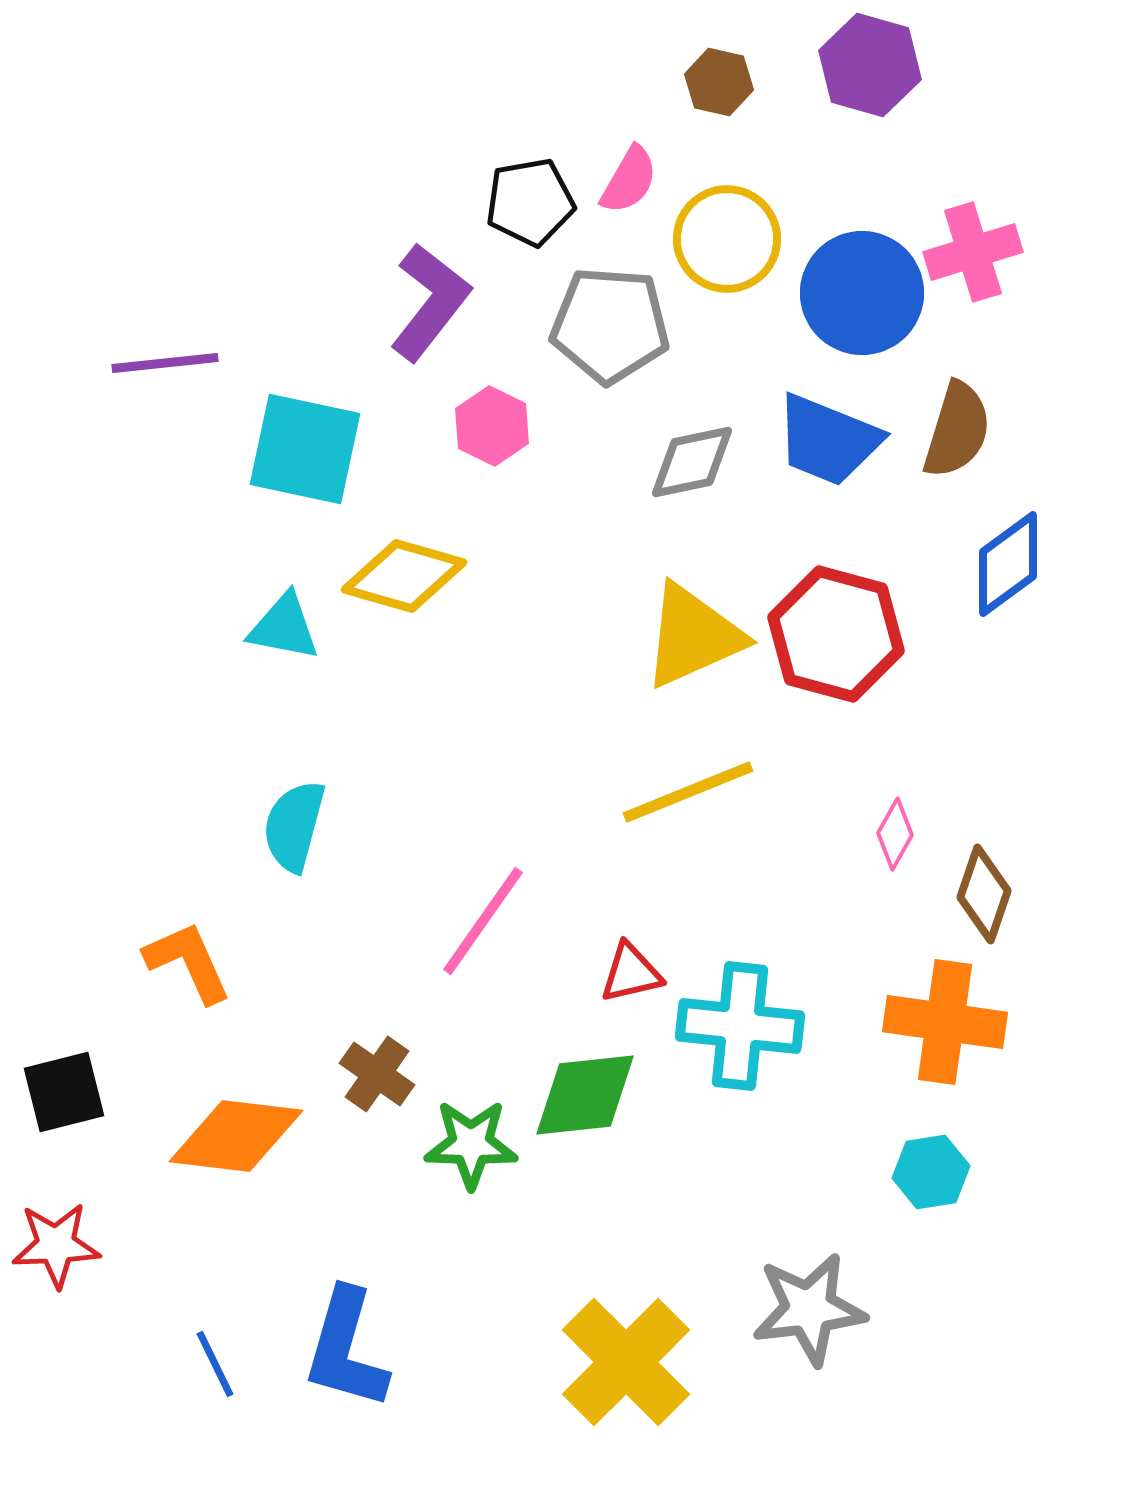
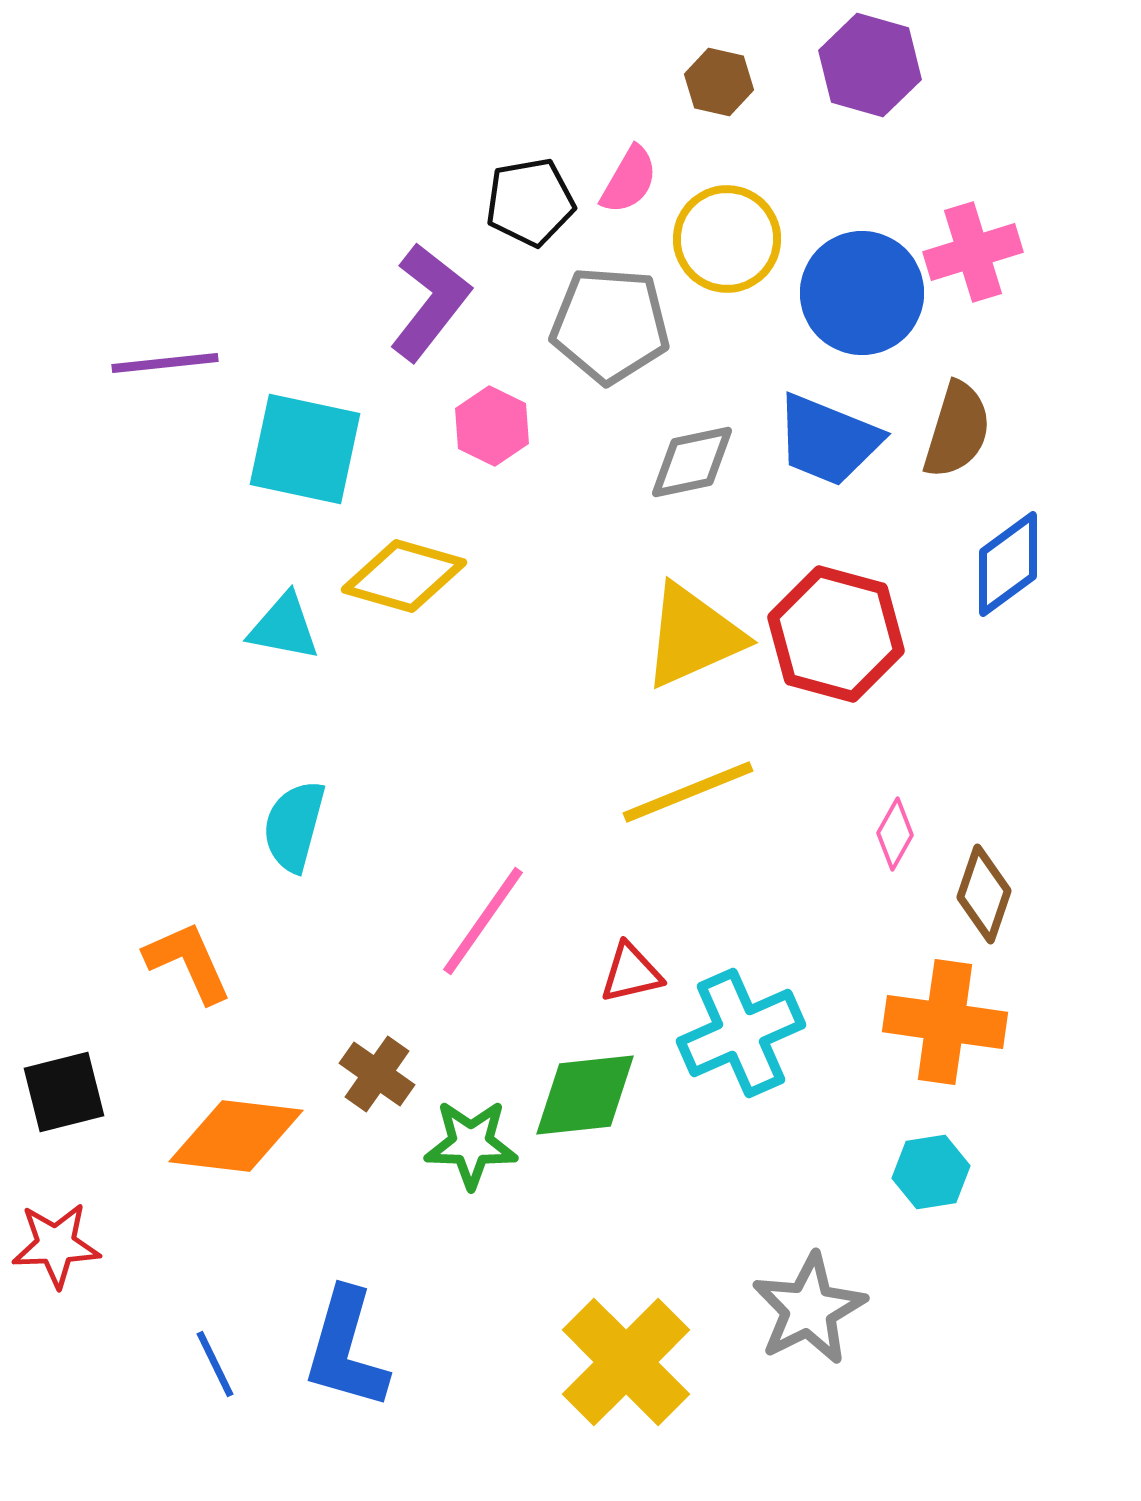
cyan cross: moved 1 px right, 7 px down; rotated 30 degrees counterclockwise
gray star: rotated 20 degrees counterclockwise
